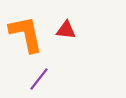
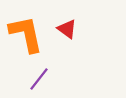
red triangle: moved 1 px right, 1 px up; rotated 30 degrees clockwise
